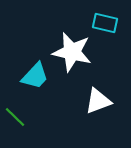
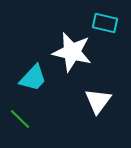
cyan trapezoid: moved 2 px left, 2 px down
white triangle: rotated 32 degrees counterclockwise
green line: moved 5 px right, 2 px down
